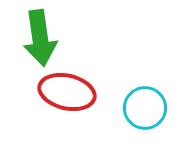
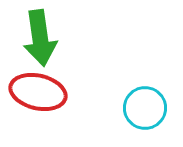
red ellipse: moved 29 px left
